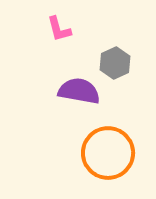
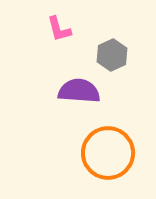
gray hexagon: moved 3 px left, 8 px up
purple semicircle: rotated 6 degrees counterclockwise
